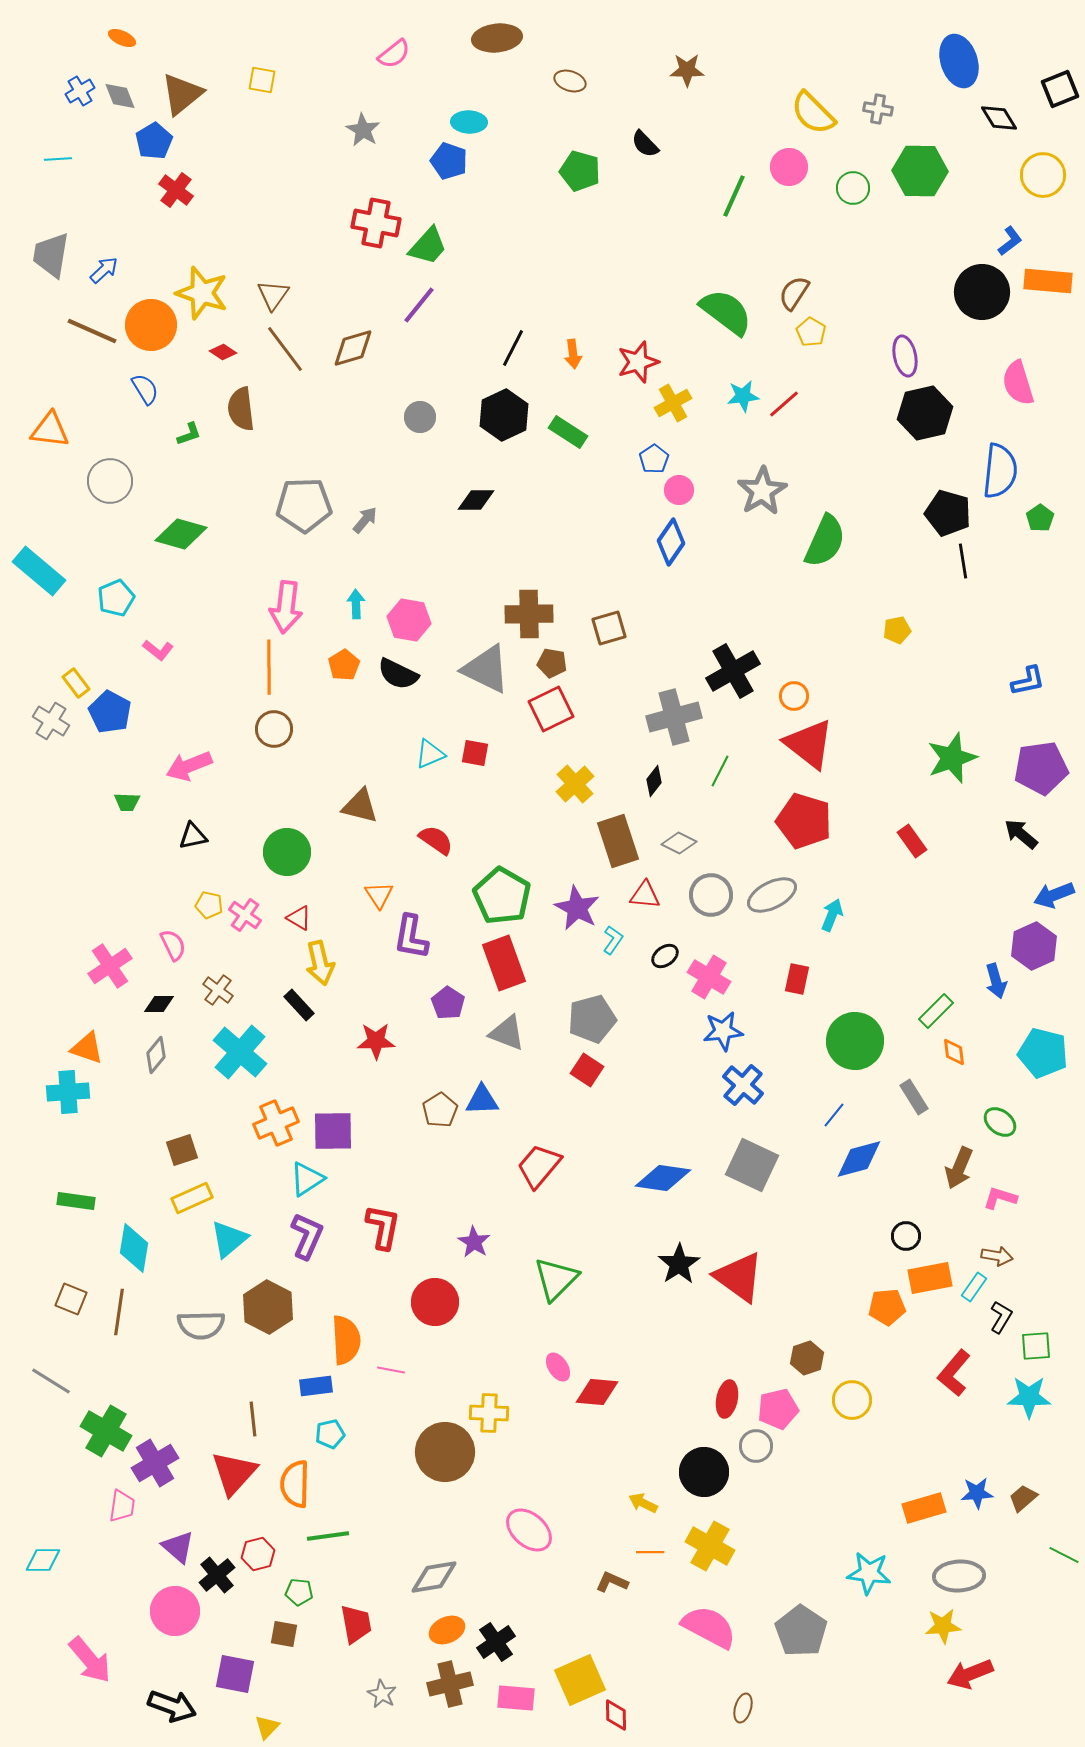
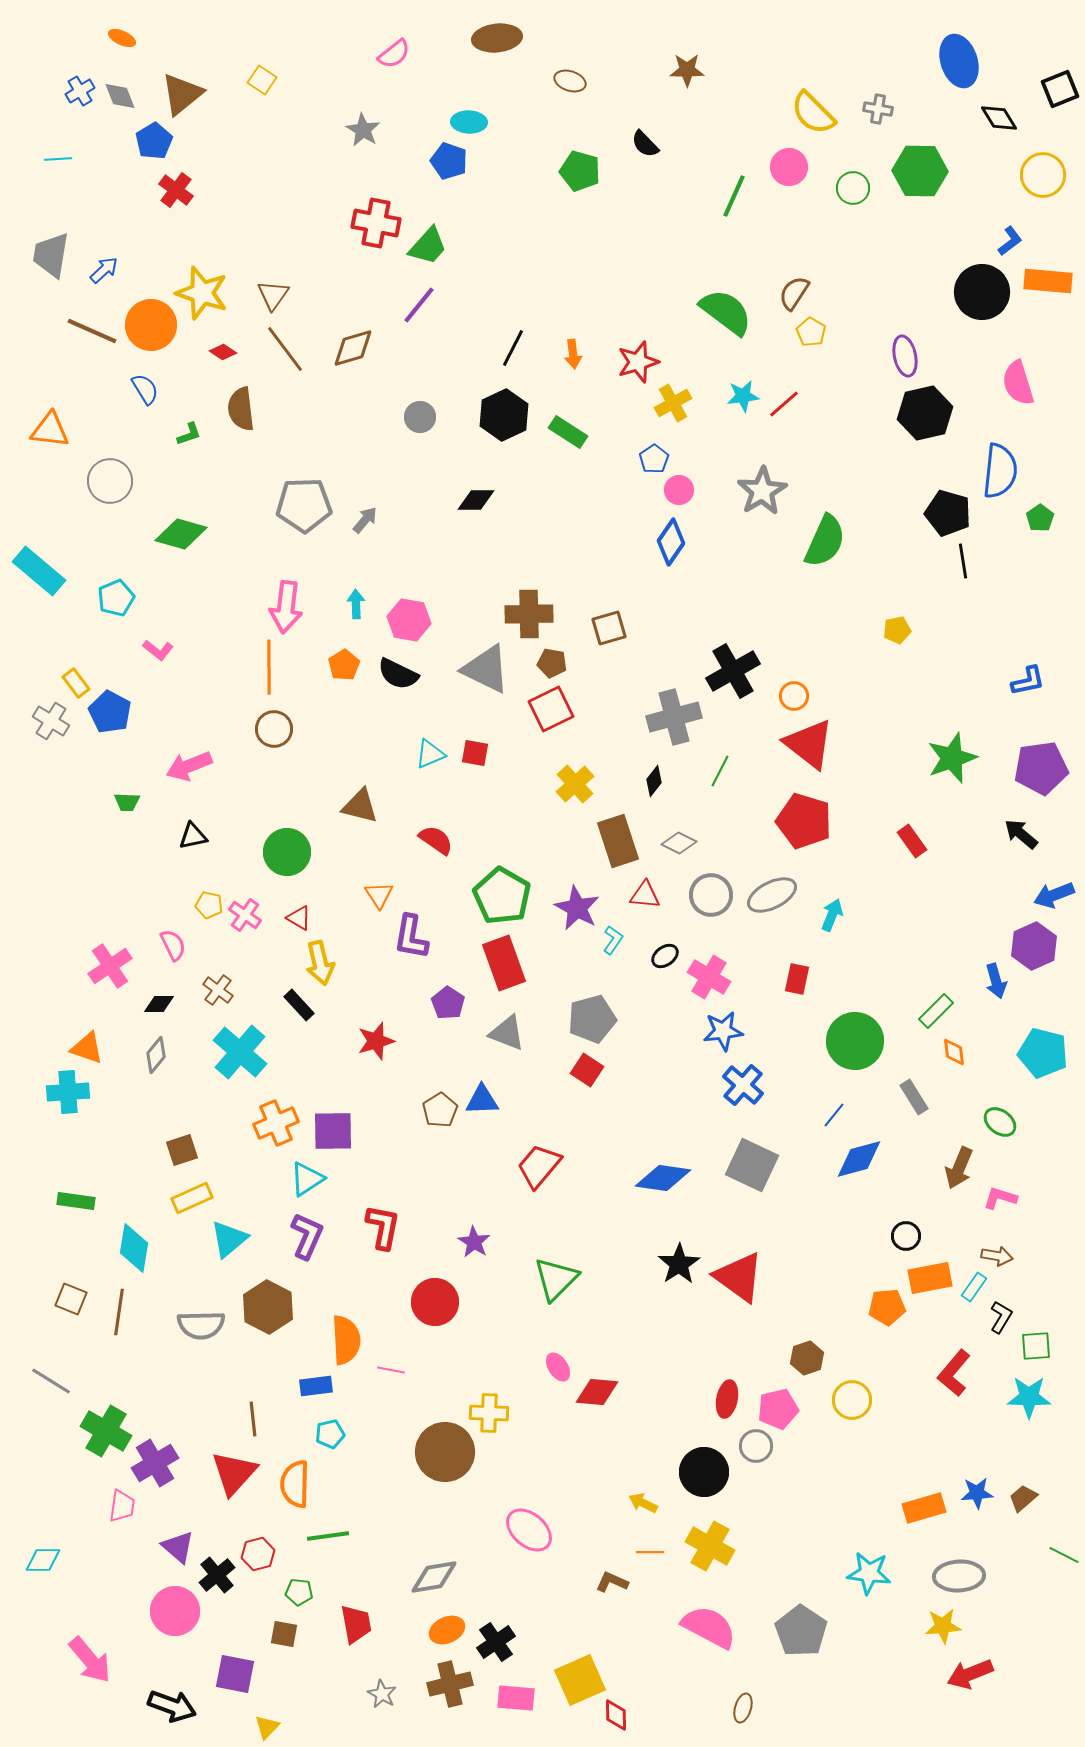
yellow square at (262, 80): rotated 24 degrees clockwise
red star at (376, 1041): rotated 15 degrees counterclockwise
